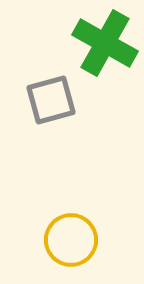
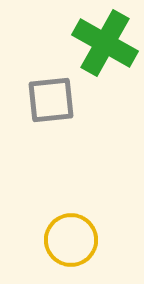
gray square: rotated 9 degrees clockwise
